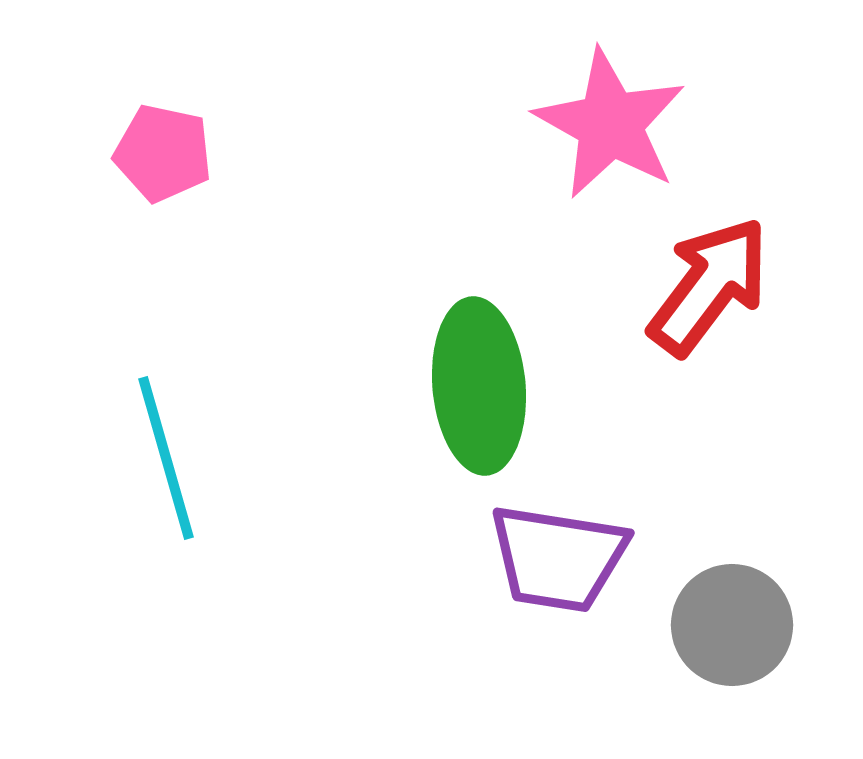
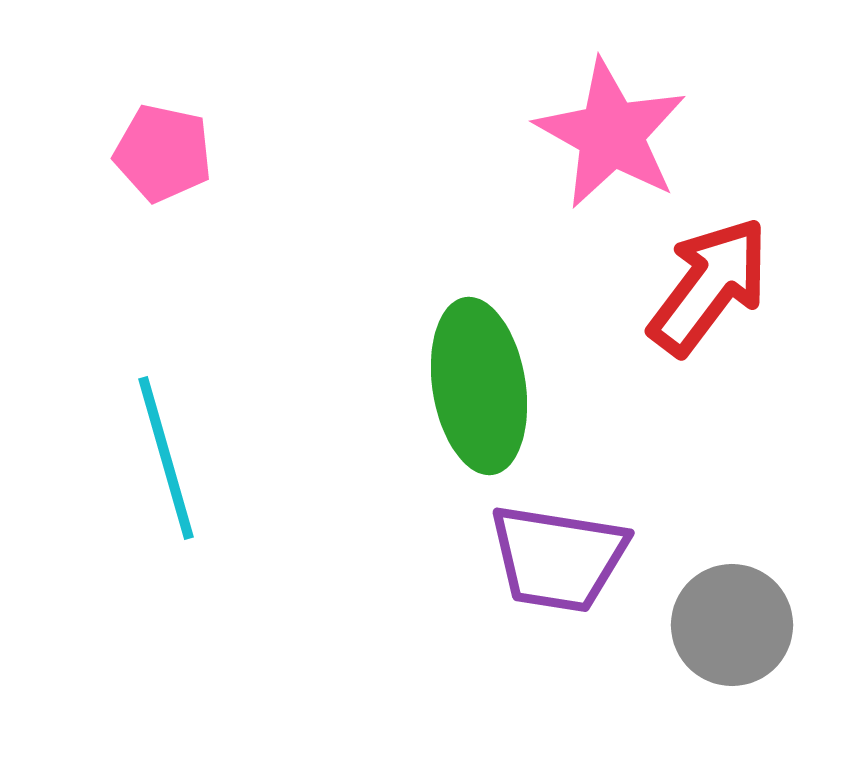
pink star: moved 1 px right, 10 px down
green ellipse: rotated 4 degrees counterclockwise
